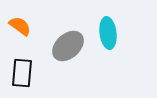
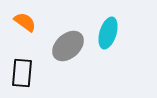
orange semicircle: moved 5 px right, 4 px up
cyan ellipse: rotated 24 degrees clockwise
